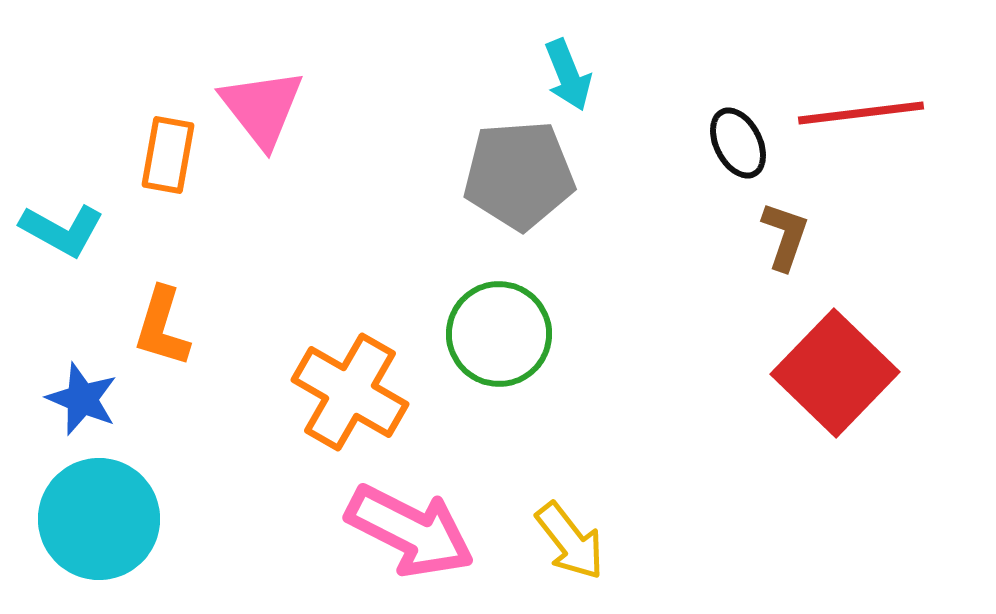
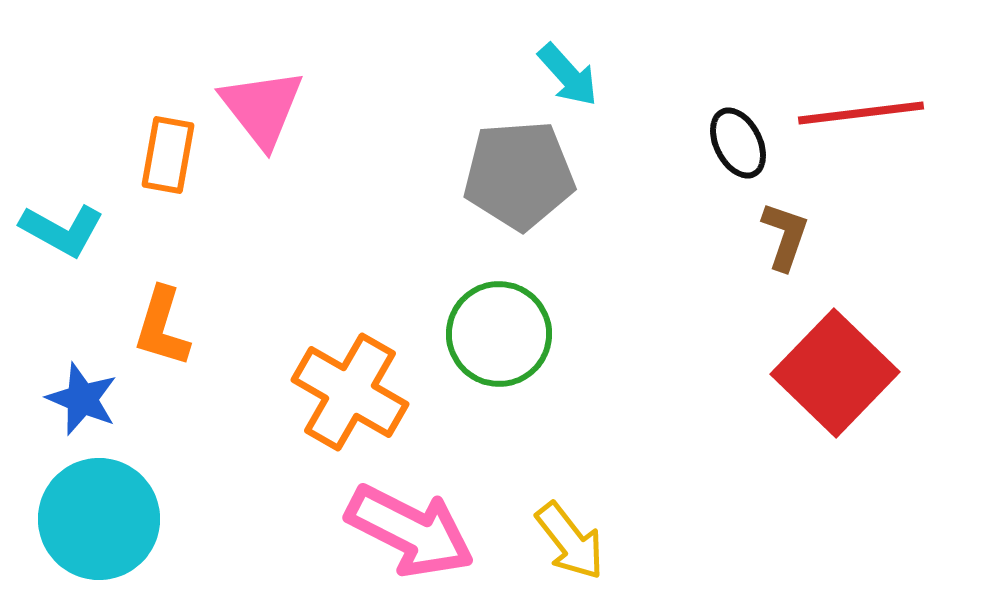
cyan arrow: rotated 20 degrees counterclockwise
